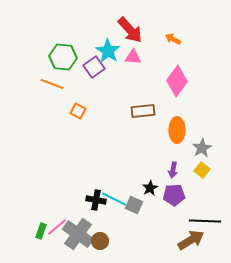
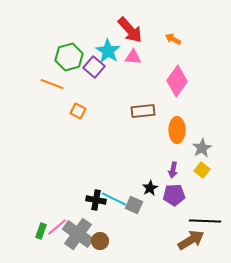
green hexagon: moved 6 px right; rotated 20 degrees counterclockwise
purple square: rotated 15 degrees counterclockwise
